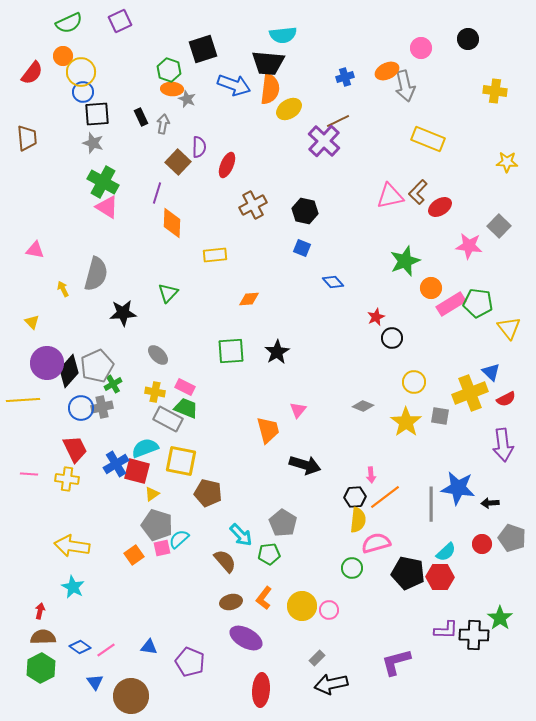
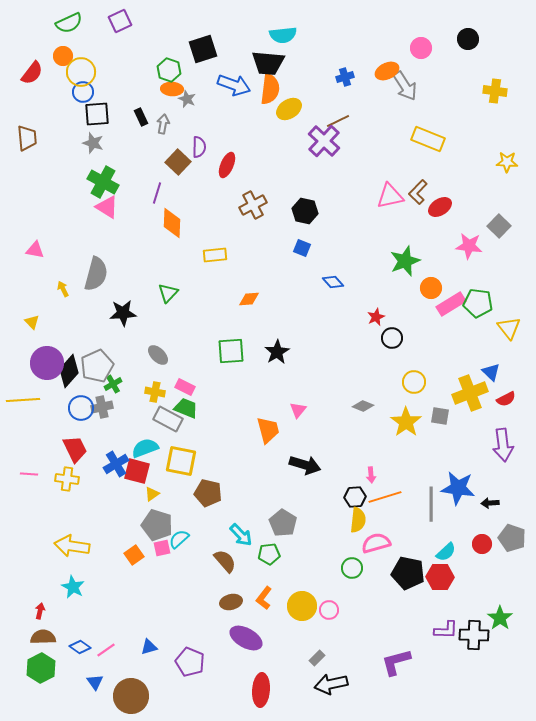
gray arrow at (405, 86): rotated 20 degrees counterclockwise
orange line at (385, 497): rotated 20 degrees clockwise
blue triangle at (149, 647): rotated 24 degrees counterclockwise
